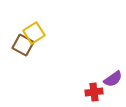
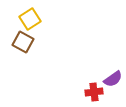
yellow square: moved 4 px left, 14 px up
brown square: moved 3 px up
